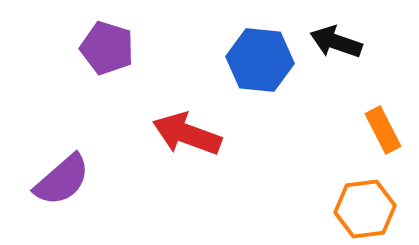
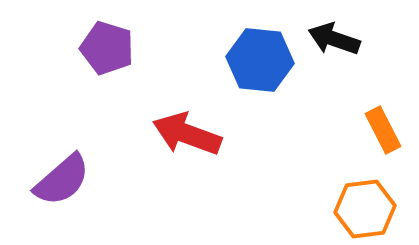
black arrow: moved 2 px left, 3 px up
